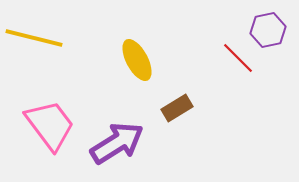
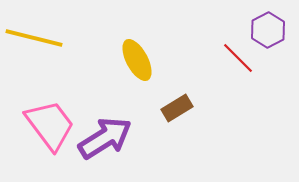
purple hexagon: rotated 16 degrees counterclockwise
purple arrow: moved 12 px left, 5 px up
